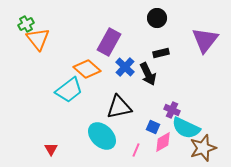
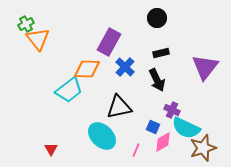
purple triangle: moved 27 px down
orange diamond: rotated 40 degrees counterclockwise
black arrow: moved 9 px right, 6 px down
